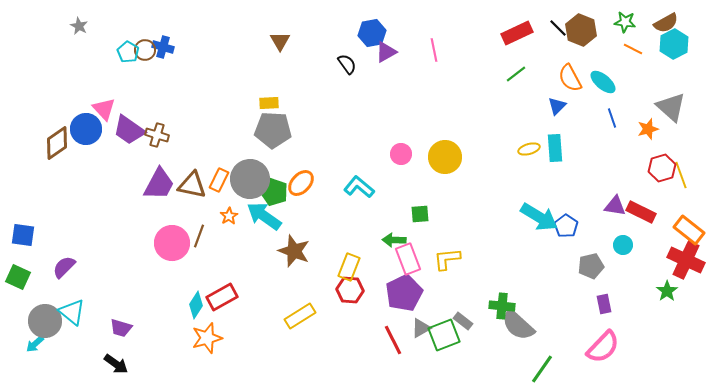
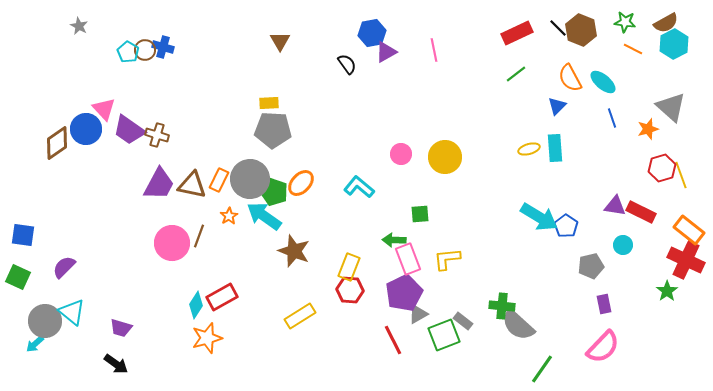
gray triangle at (421, 328): moved 3 px left, 14 px up
